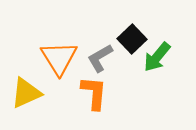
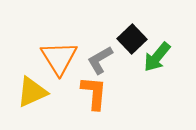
gray L-shape: moved 2 px down
yellow triangle: moved 6 px right, 1 px up
